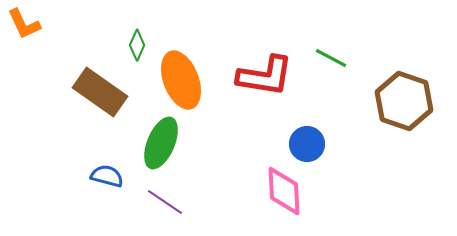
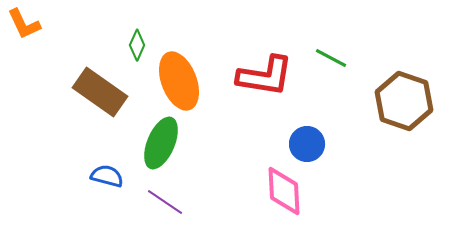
orange ellipse: moved 2 px left, 1 px down
